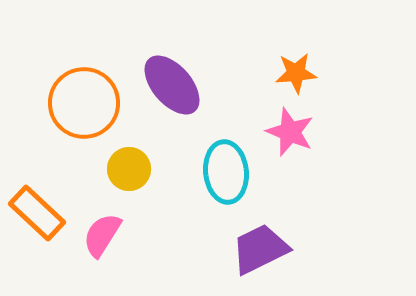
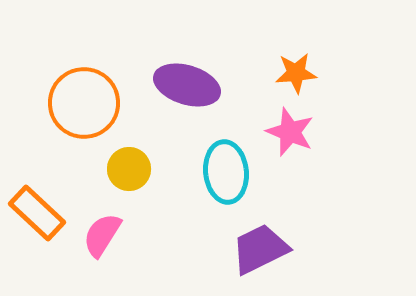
purple ellipse: moved 15 px right; rotated 32 degrees counterclockwise
